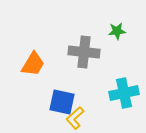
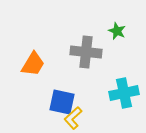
green star: rotated 30 degrees clockwise
gray cross: moved 2 px right
yellow L-shape: moved 2 px left
